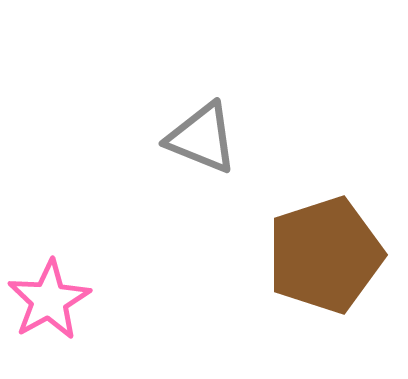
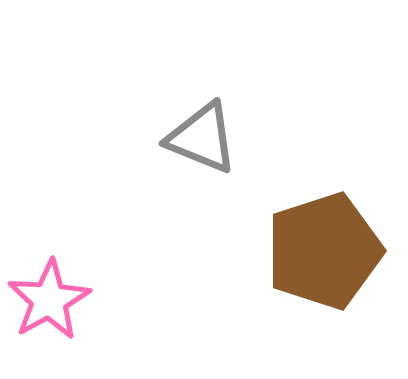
brown pentagon: moved 1 px left, 4 px up
